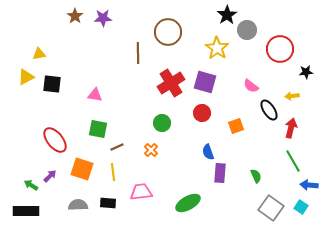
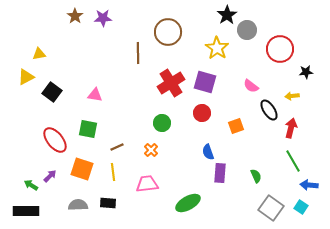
black square at (52, 84): moved 8 px down; rotated 30 degrees clockwise
green square at (98, 129): moved 10 px left
pink trapezoid at (141, 192): moved 6 px right, 8 px up
